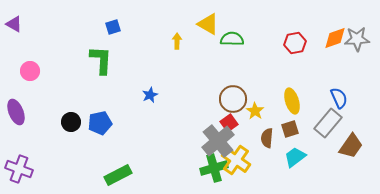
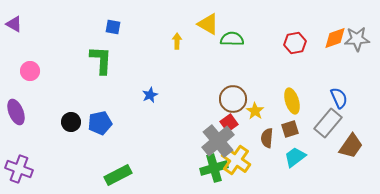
blue square: rotated 28 degrees clockwise
